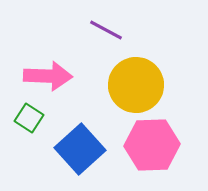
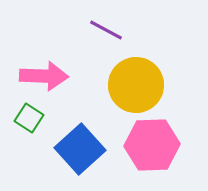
pink arrow: moved 4 px left
